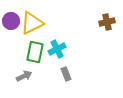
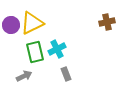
purple circle: moved 4 px down
green rectangle: rotated 25 degrees counterclockwise
